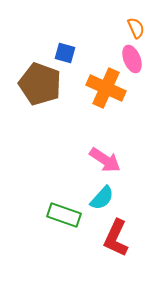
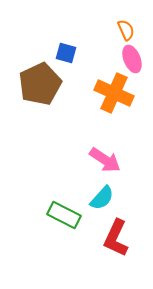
orange semicircle: moved 10 px left, 2 px down
blue square: moved 1 px right
brown pentagon: rotated 27 degrees clockwise
orange cross: moved 8 px right, 5 px down
green rectangle: rotated 8 degrees clockwise
